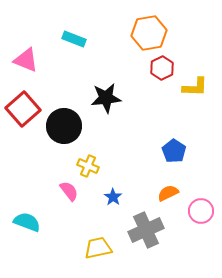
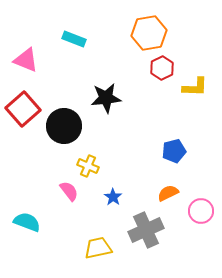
blue pentagon: rotated 25 degrees clockwise
